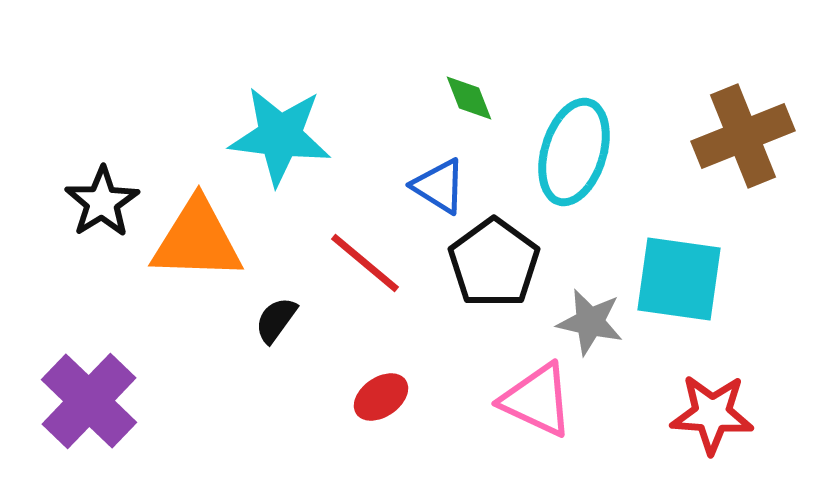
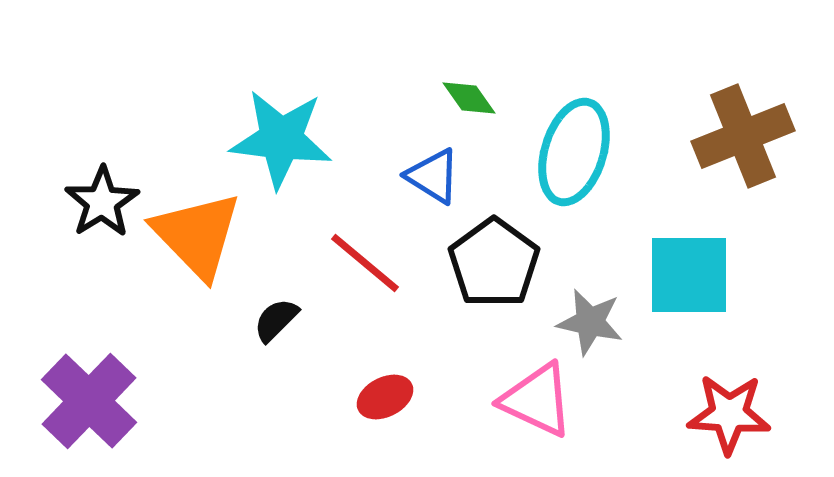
green diamond: rotated 14 degrees counterclockwise
cyan star: moved 1 px right, 3 px down
blue triangle: moved 6 px left, 10 px up
orange triangle: moved 5 px up; rotated 44 degrees clockwise
cyan square: moved 10 px right, 4 px up; rotated 8 degrees counterclockwise
black semicircle: rotated 9 degrees clockwise
red ellipse: moved 4 px right; rotated 8 degrees clockwise
red star: moved 17 px right
